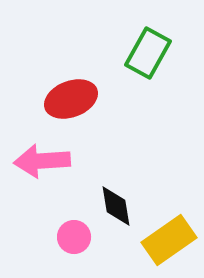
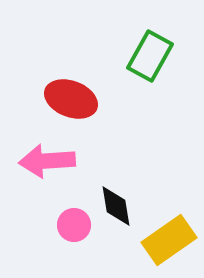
green rectangle: moved 2 px right, 3 px down
red ellipse: rotated 42 degrees clockwise
pink arrow: moved 5 px right
pink circle: moved 12 px up
